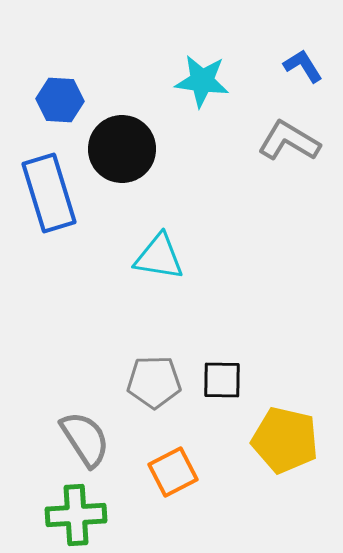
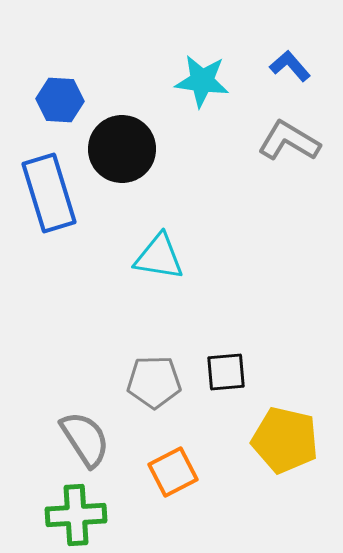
blue L-shape: moved 13 px left; rotated 9 degrees counterclockwise
black square: moved 4 px right, 8 px up; rotated 6 degrees counterclockwise
